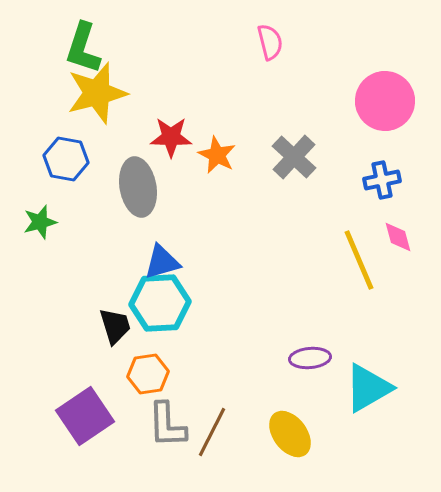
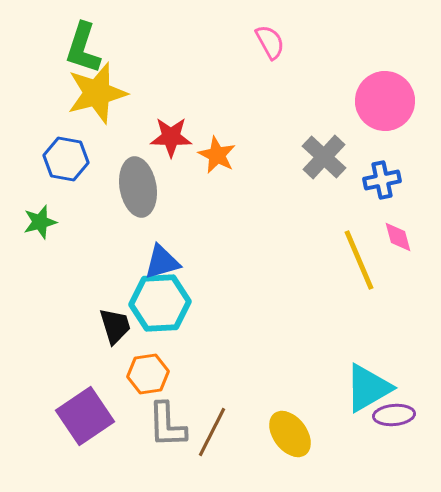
pink semicircle: rotated 15 degrees counterclockwise
gray cross: moved 30 px right
purple ellipse: moved 84 px right, 57 px down
